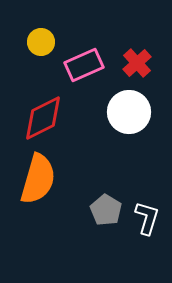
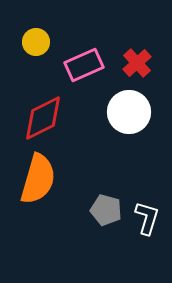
yellow circle: moved 5 px left
gray pentagon: rotated 16 degrees counterclockwise
